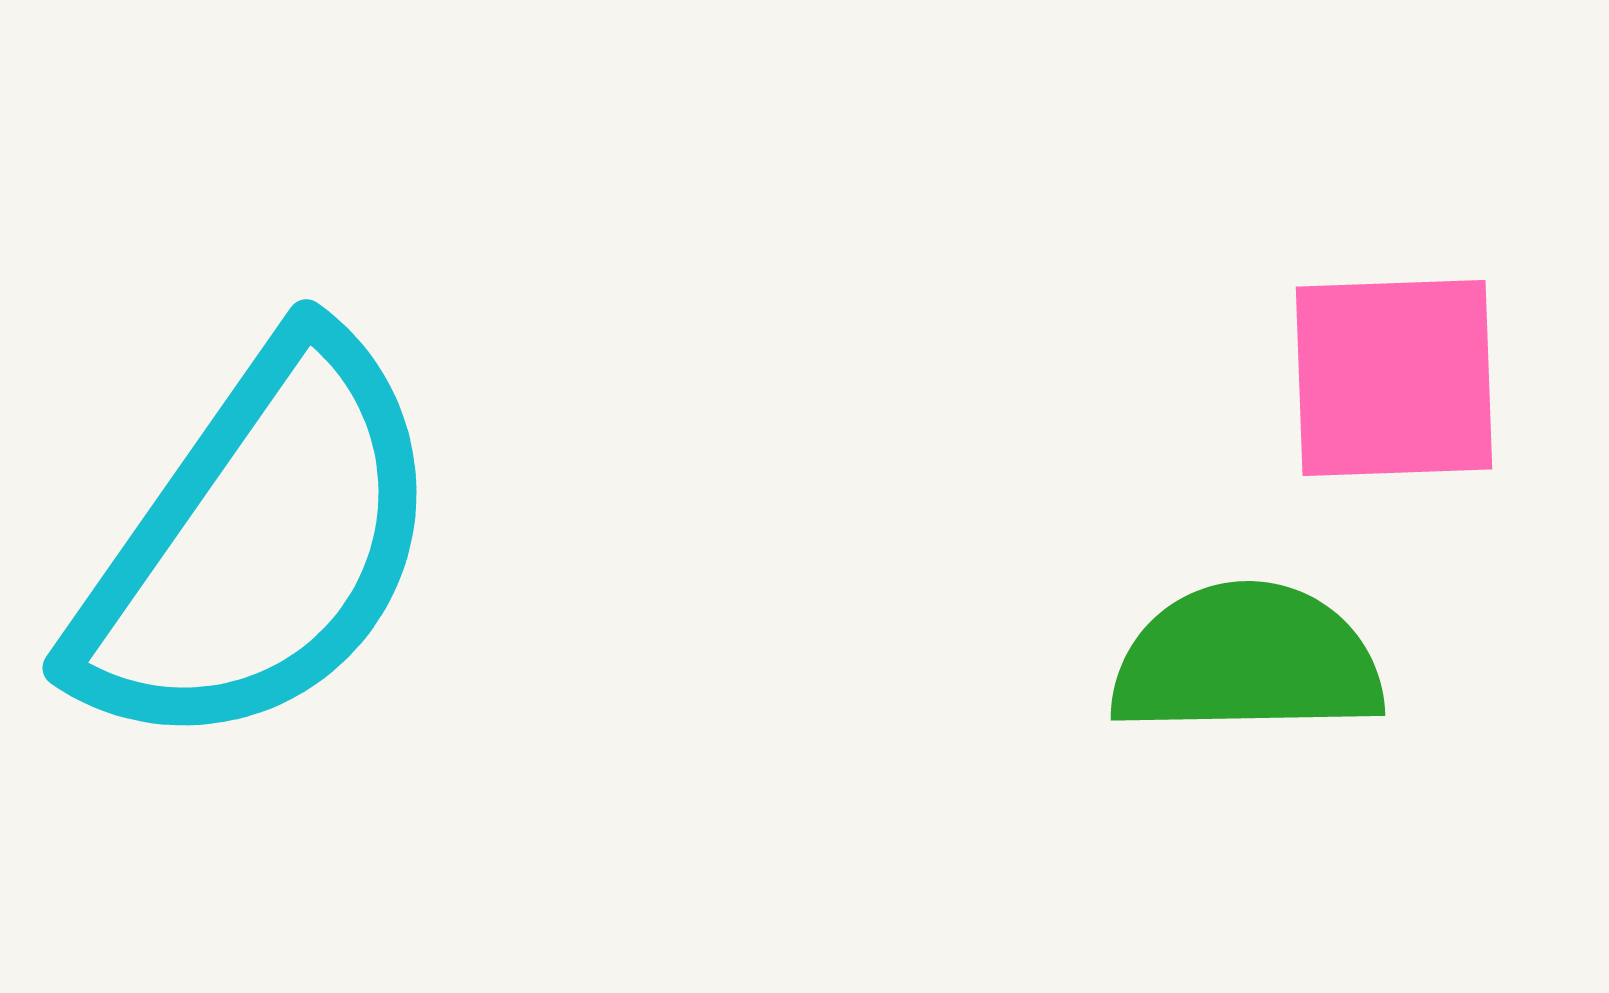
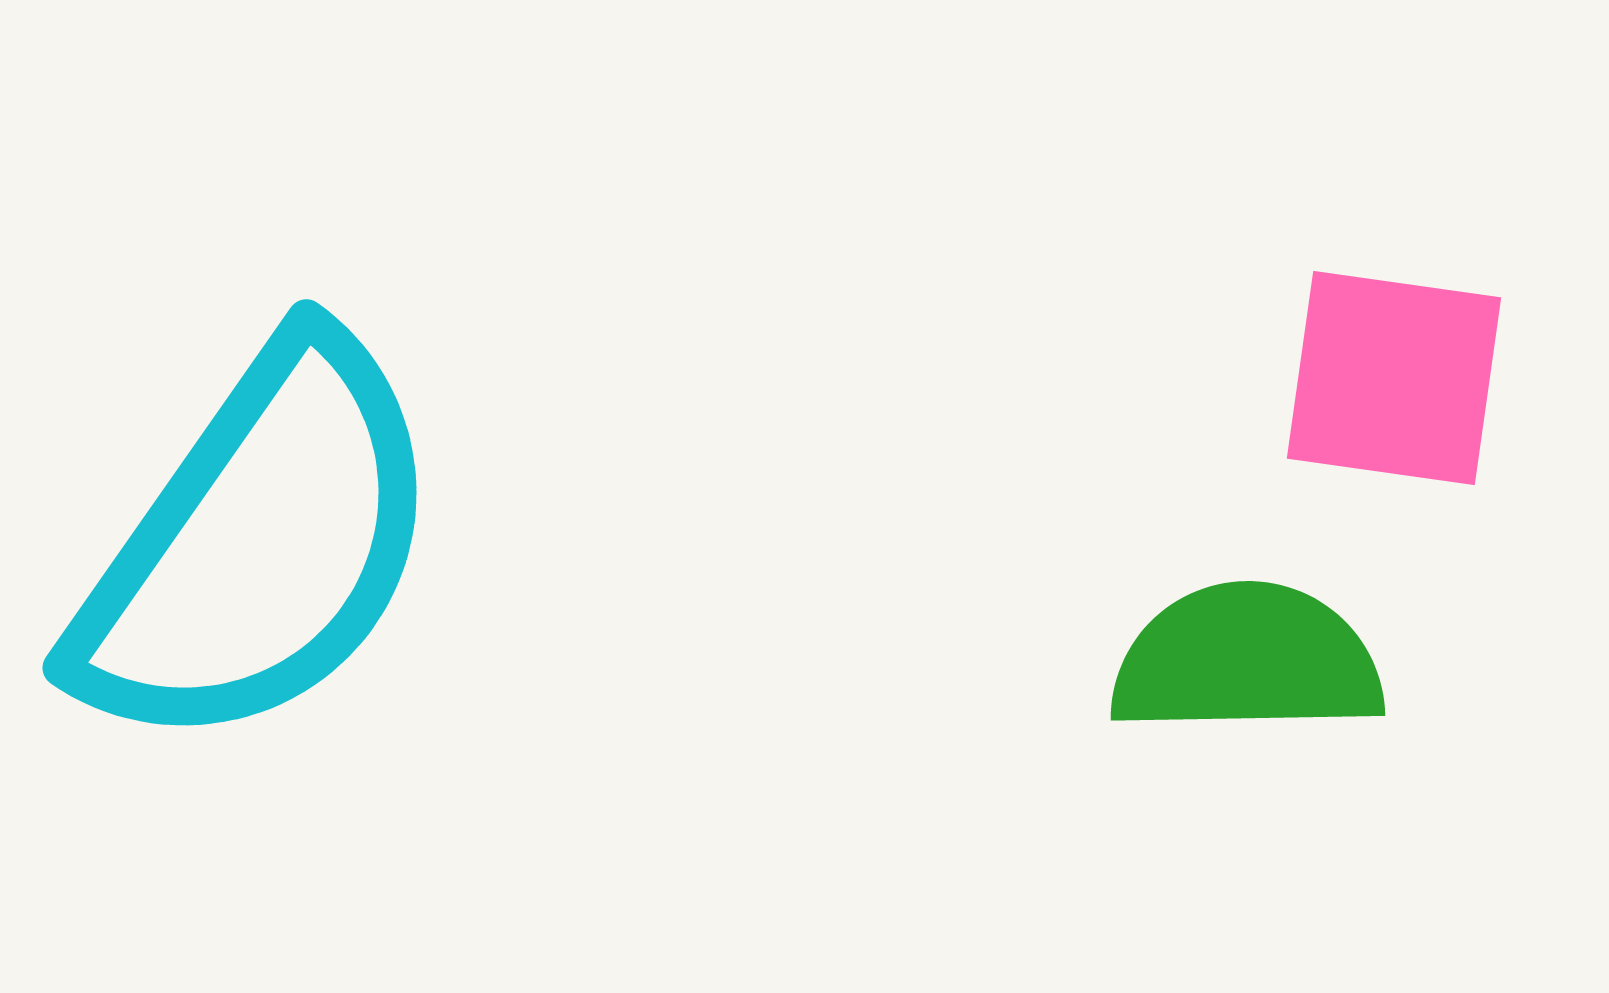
pink square: rotated 10 degrees clockwise
